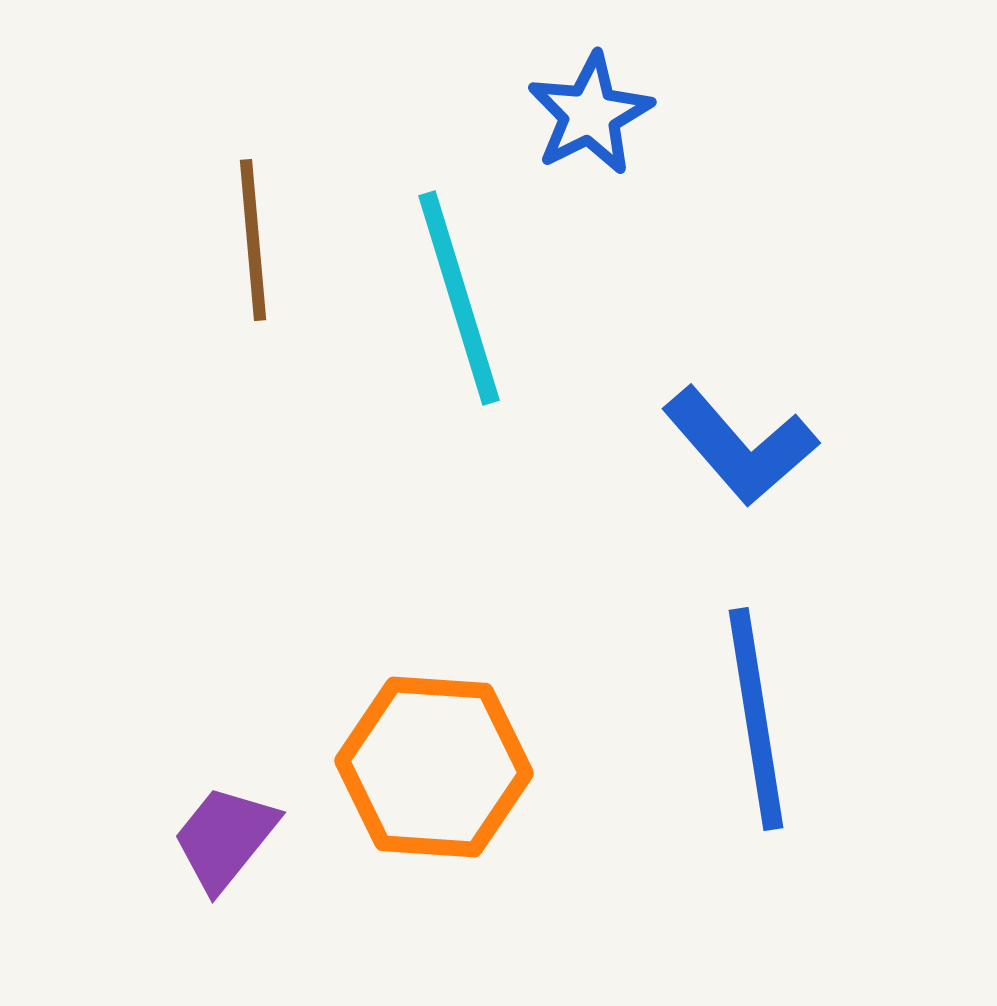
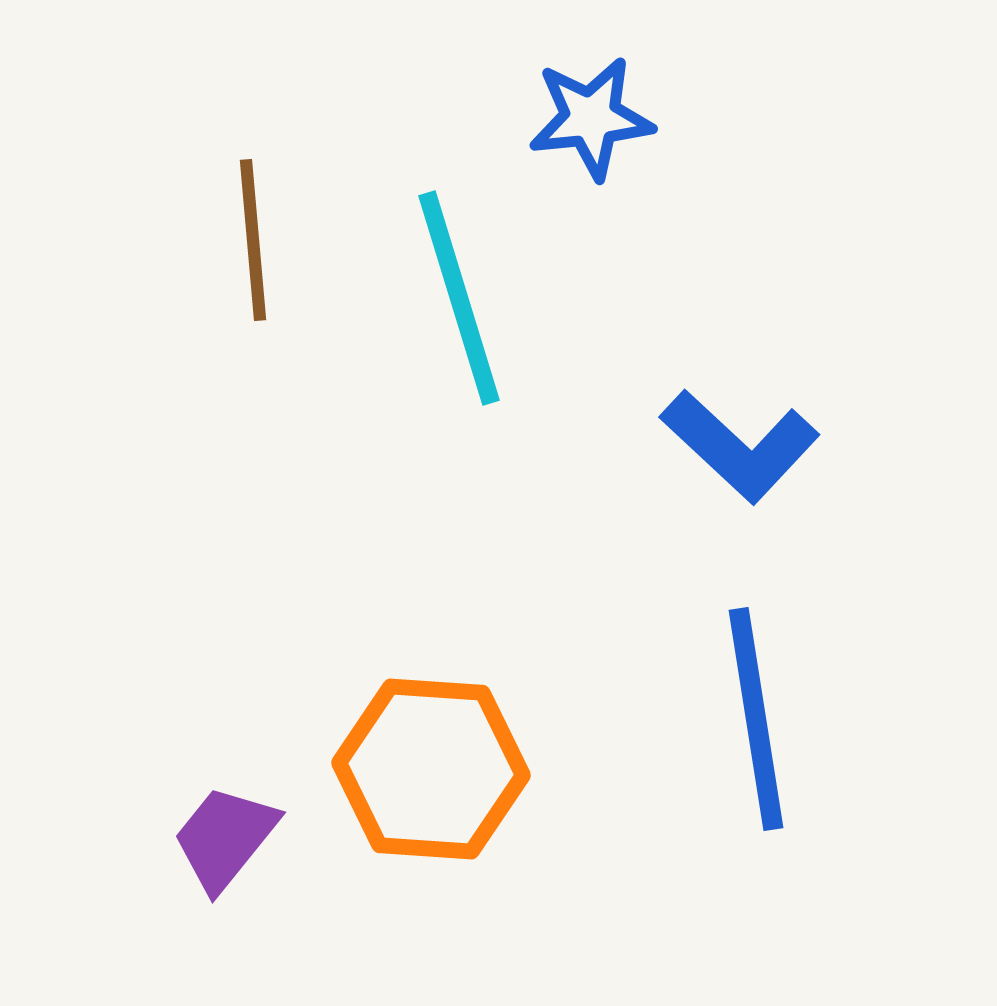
blue star: moved 1 px right, 4 px down; rotated 21 degrees clockwise
blue L-shape: rotated 6 degrees counterclockwise
orange hexagon: moved 3 px left, 2 px down
